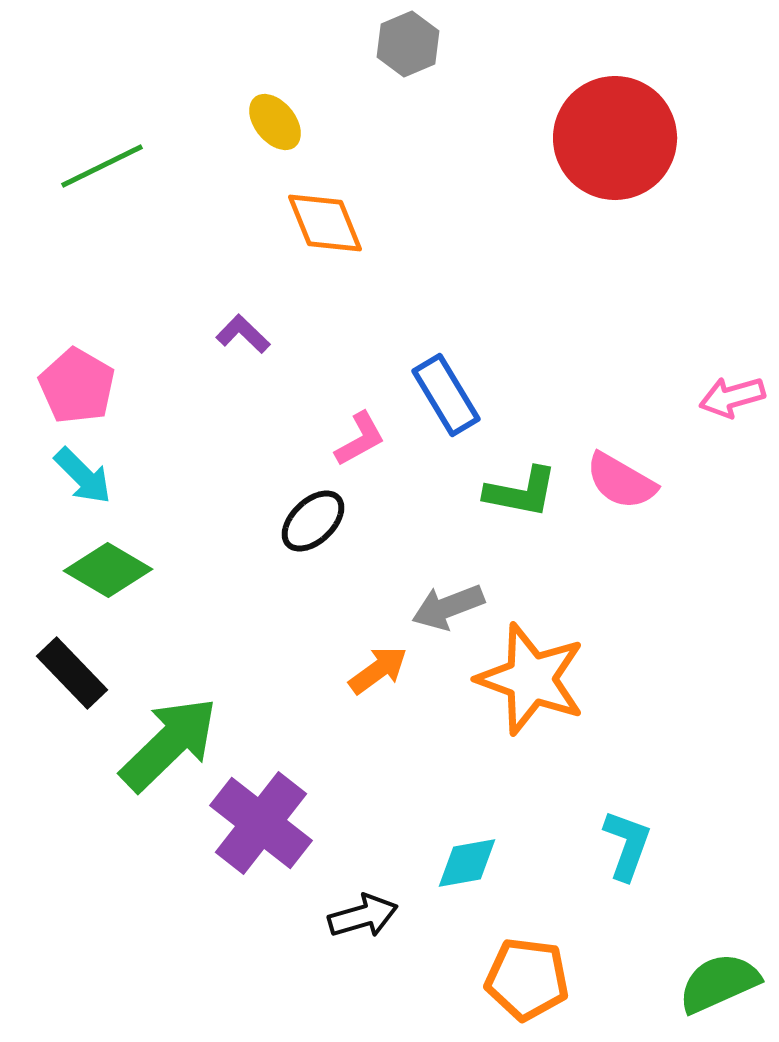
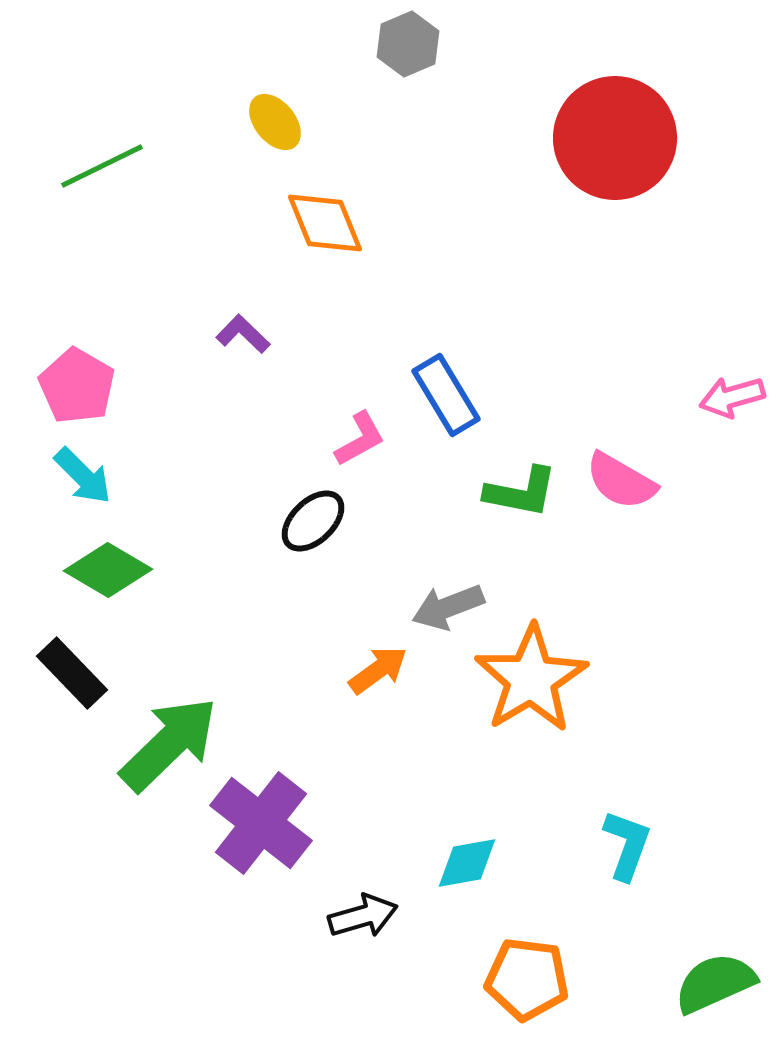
orange star: rotated 21 degrees clockwise
green semicircle: moved 4 px left
